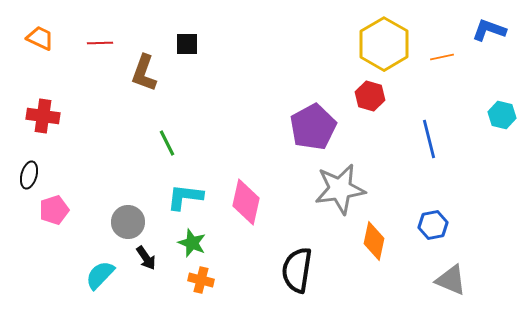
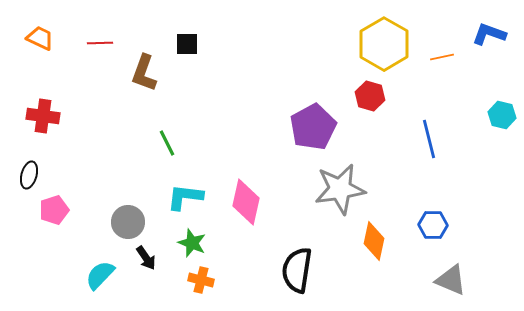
blue L-shape: moved 4 px down
blue hexagon: rotated 12 degrees clockwise
